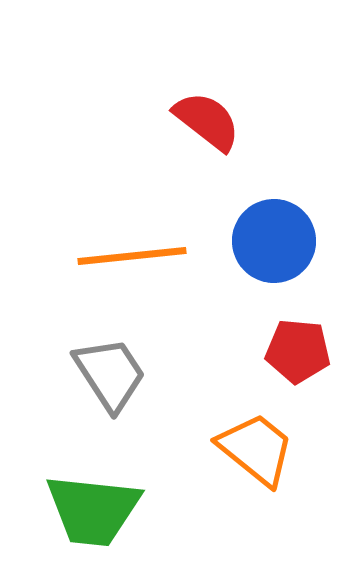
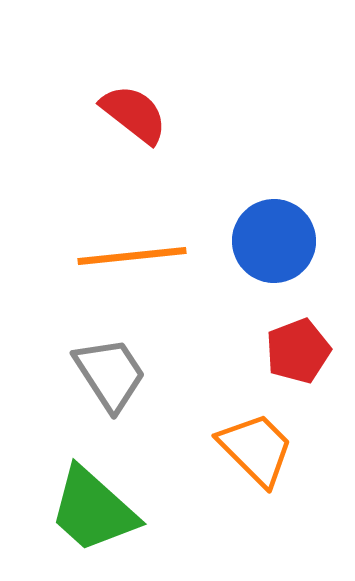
red semicircle: moved 73 px left, 7 px up
red pentagon: rotated 26 degrees counterclockwise
orange trapezoid: rotated 6 degrees clockwise
green trapezoid: rotated 36 degrees clockwise
